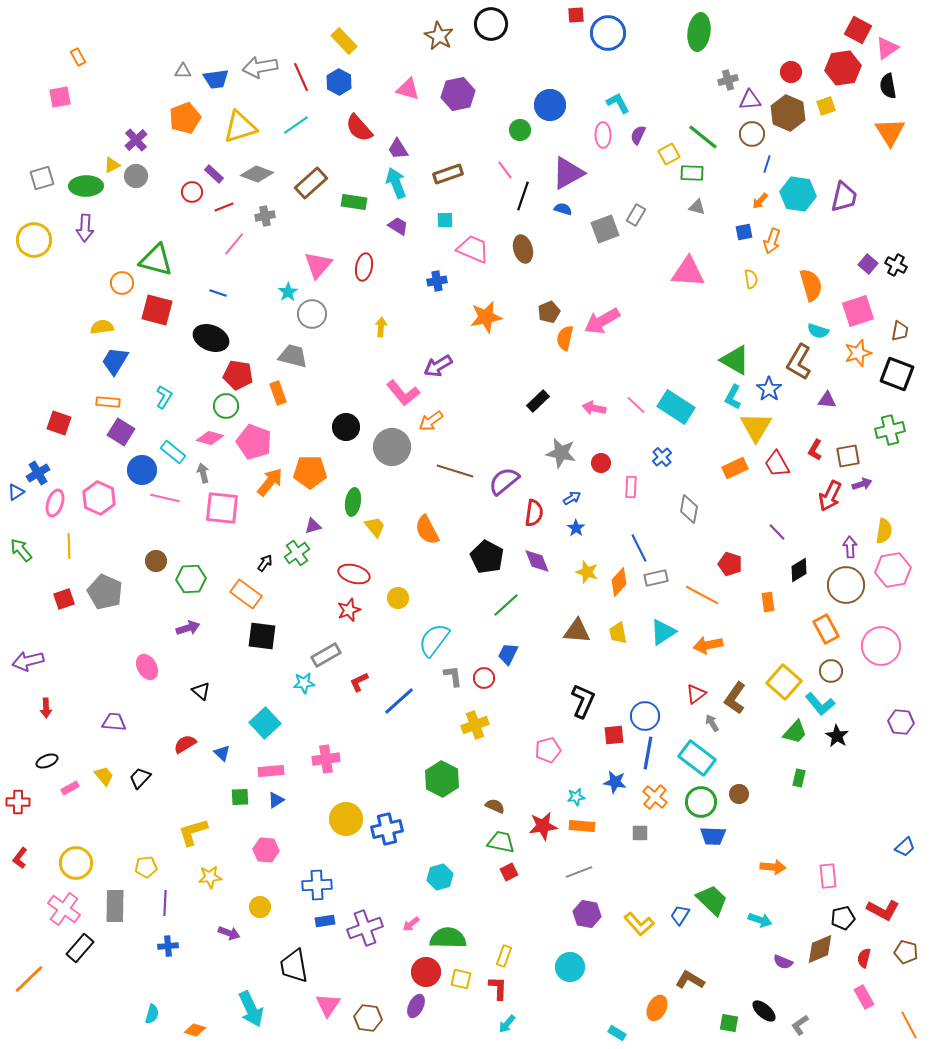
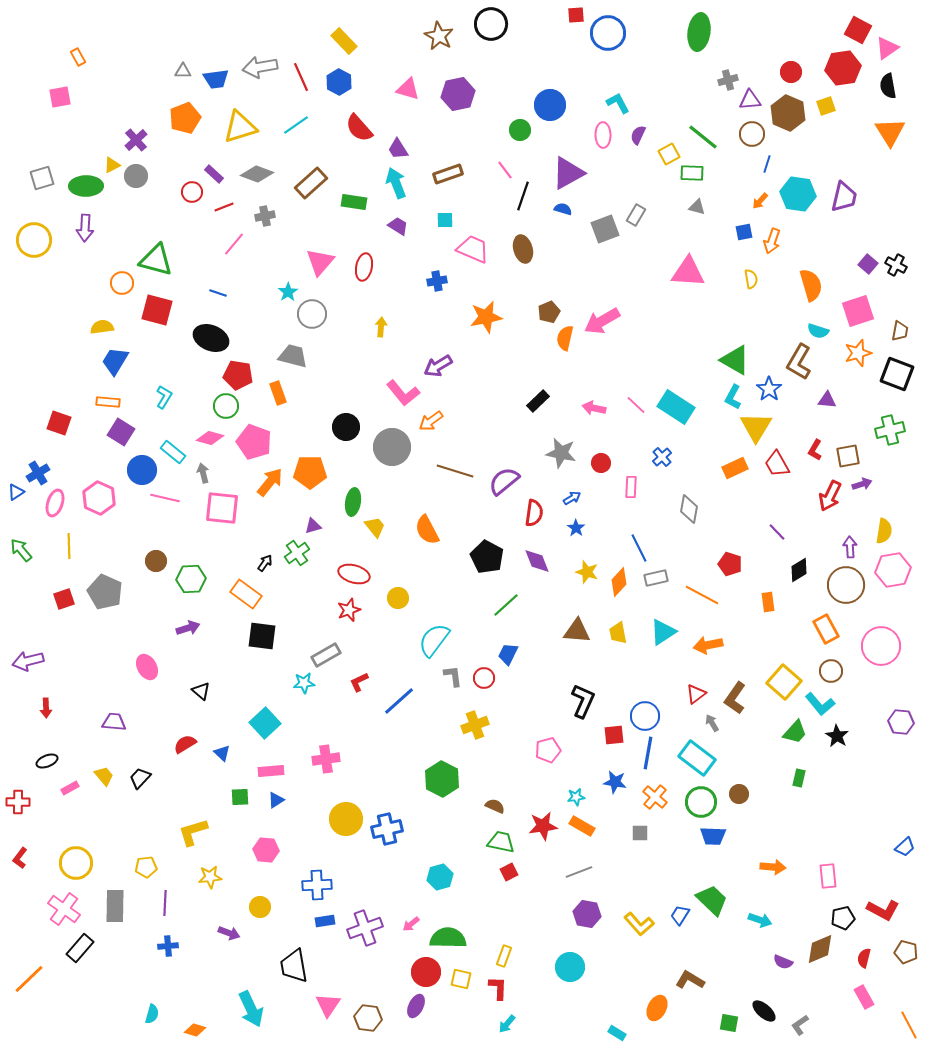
pink triangle at (318, 265): moved 2 px right, 3 px up
orange rectangle at (582, 826): rotated 25 degrees clockwise
